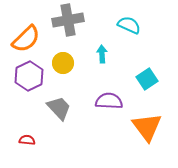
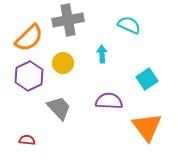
orange semicircle: moved 3 px right, 1 px up
